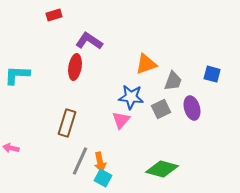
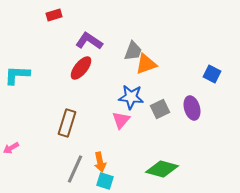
red ellipse: moved 6 px right, 1 px down; rotated 30 degrees clockwise
blue square: rotated 12 degrees clockwise
gray trapezoid: moved 40 px left, 30 px up
gray square: moved 1 px left
pink arrow: rotated 42 degrees counterclockwise
gray line: moved 5 px left, 8 px down
cyan square: moved 2 px right, 3 px down; rotated 12 degrees counterclockwise
